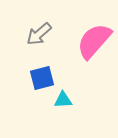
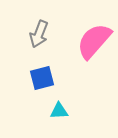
gray arrow: rotated 28 degrees counterclockwise
cyan triangle: moved 4 px left, 11 px down
